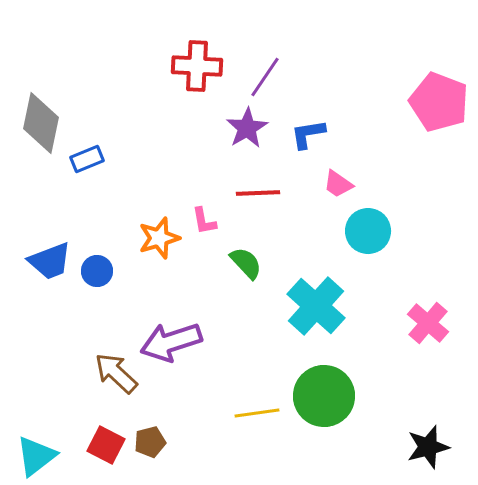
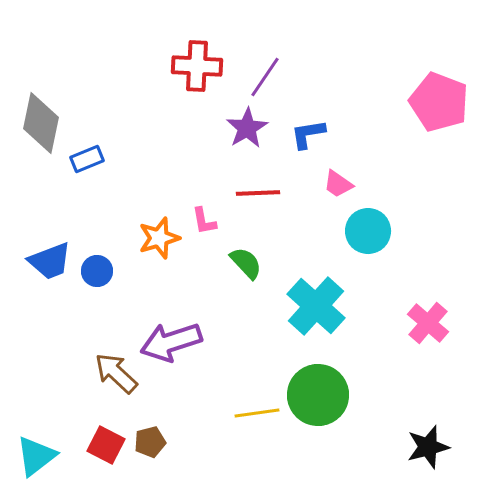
green circle: moved 6 px left, 1 px up
